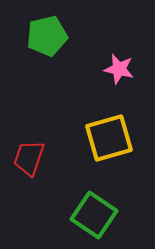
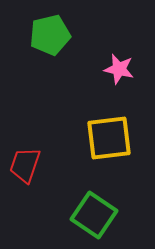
green pentagon: moved 3 px right, 1 px up
yellow square: rotated 9 degrees clockwise
red trapezoid: moved 4 px left, 7 px down
